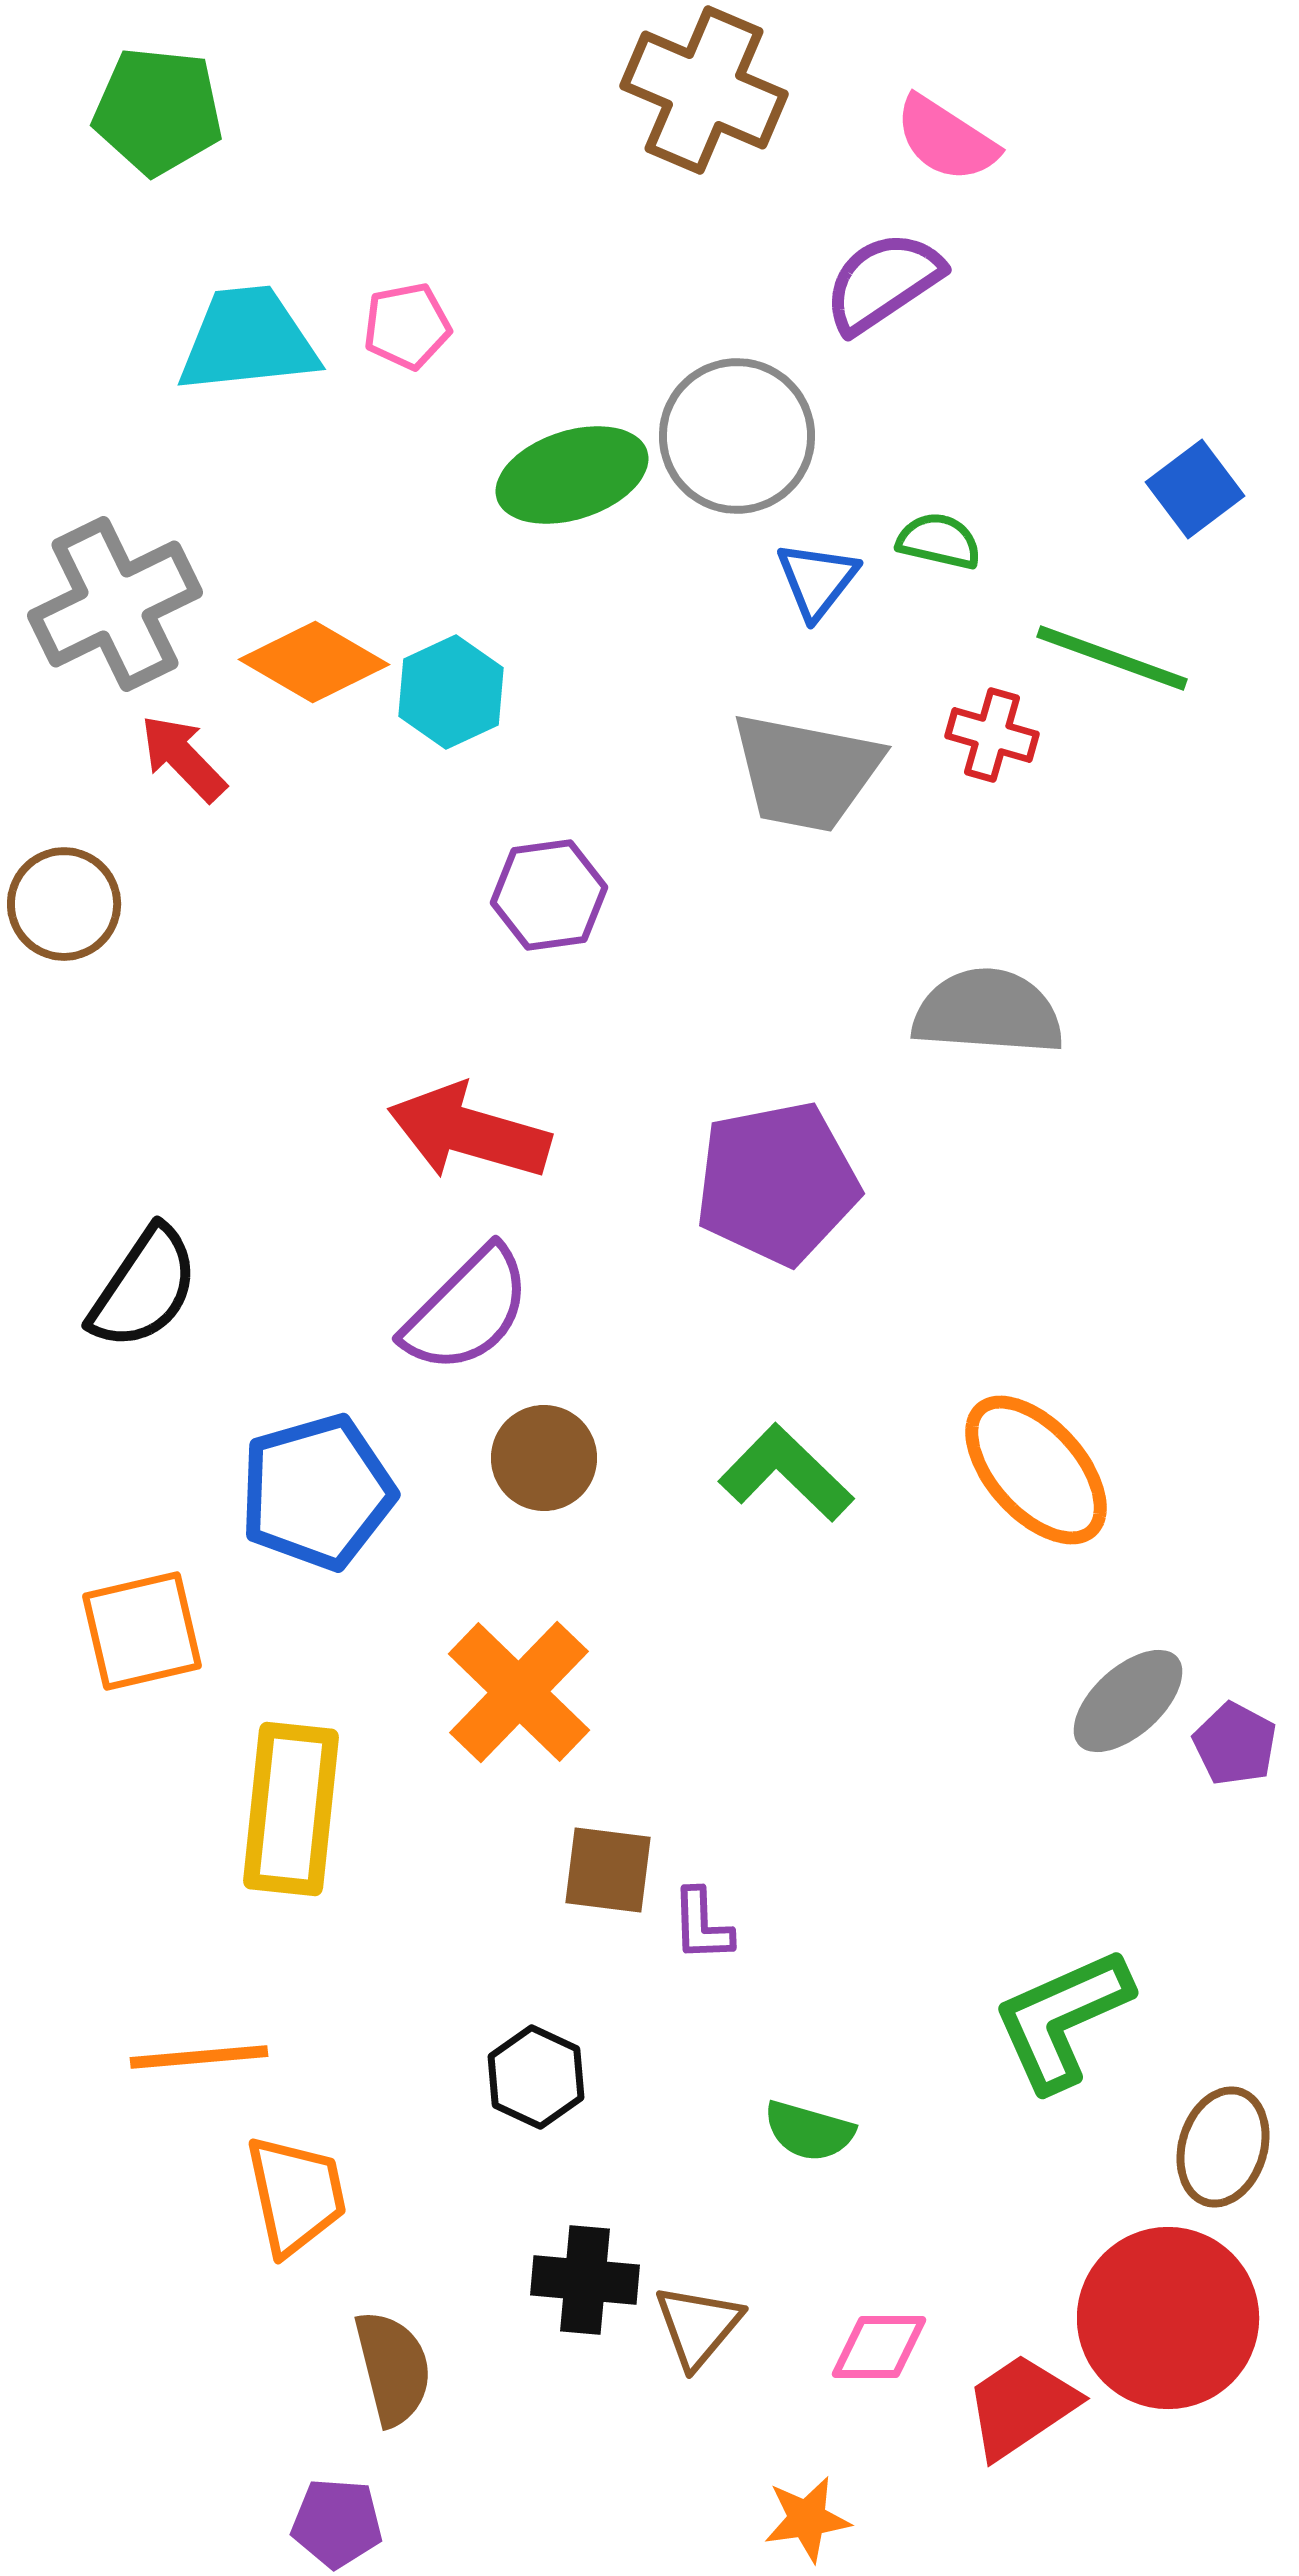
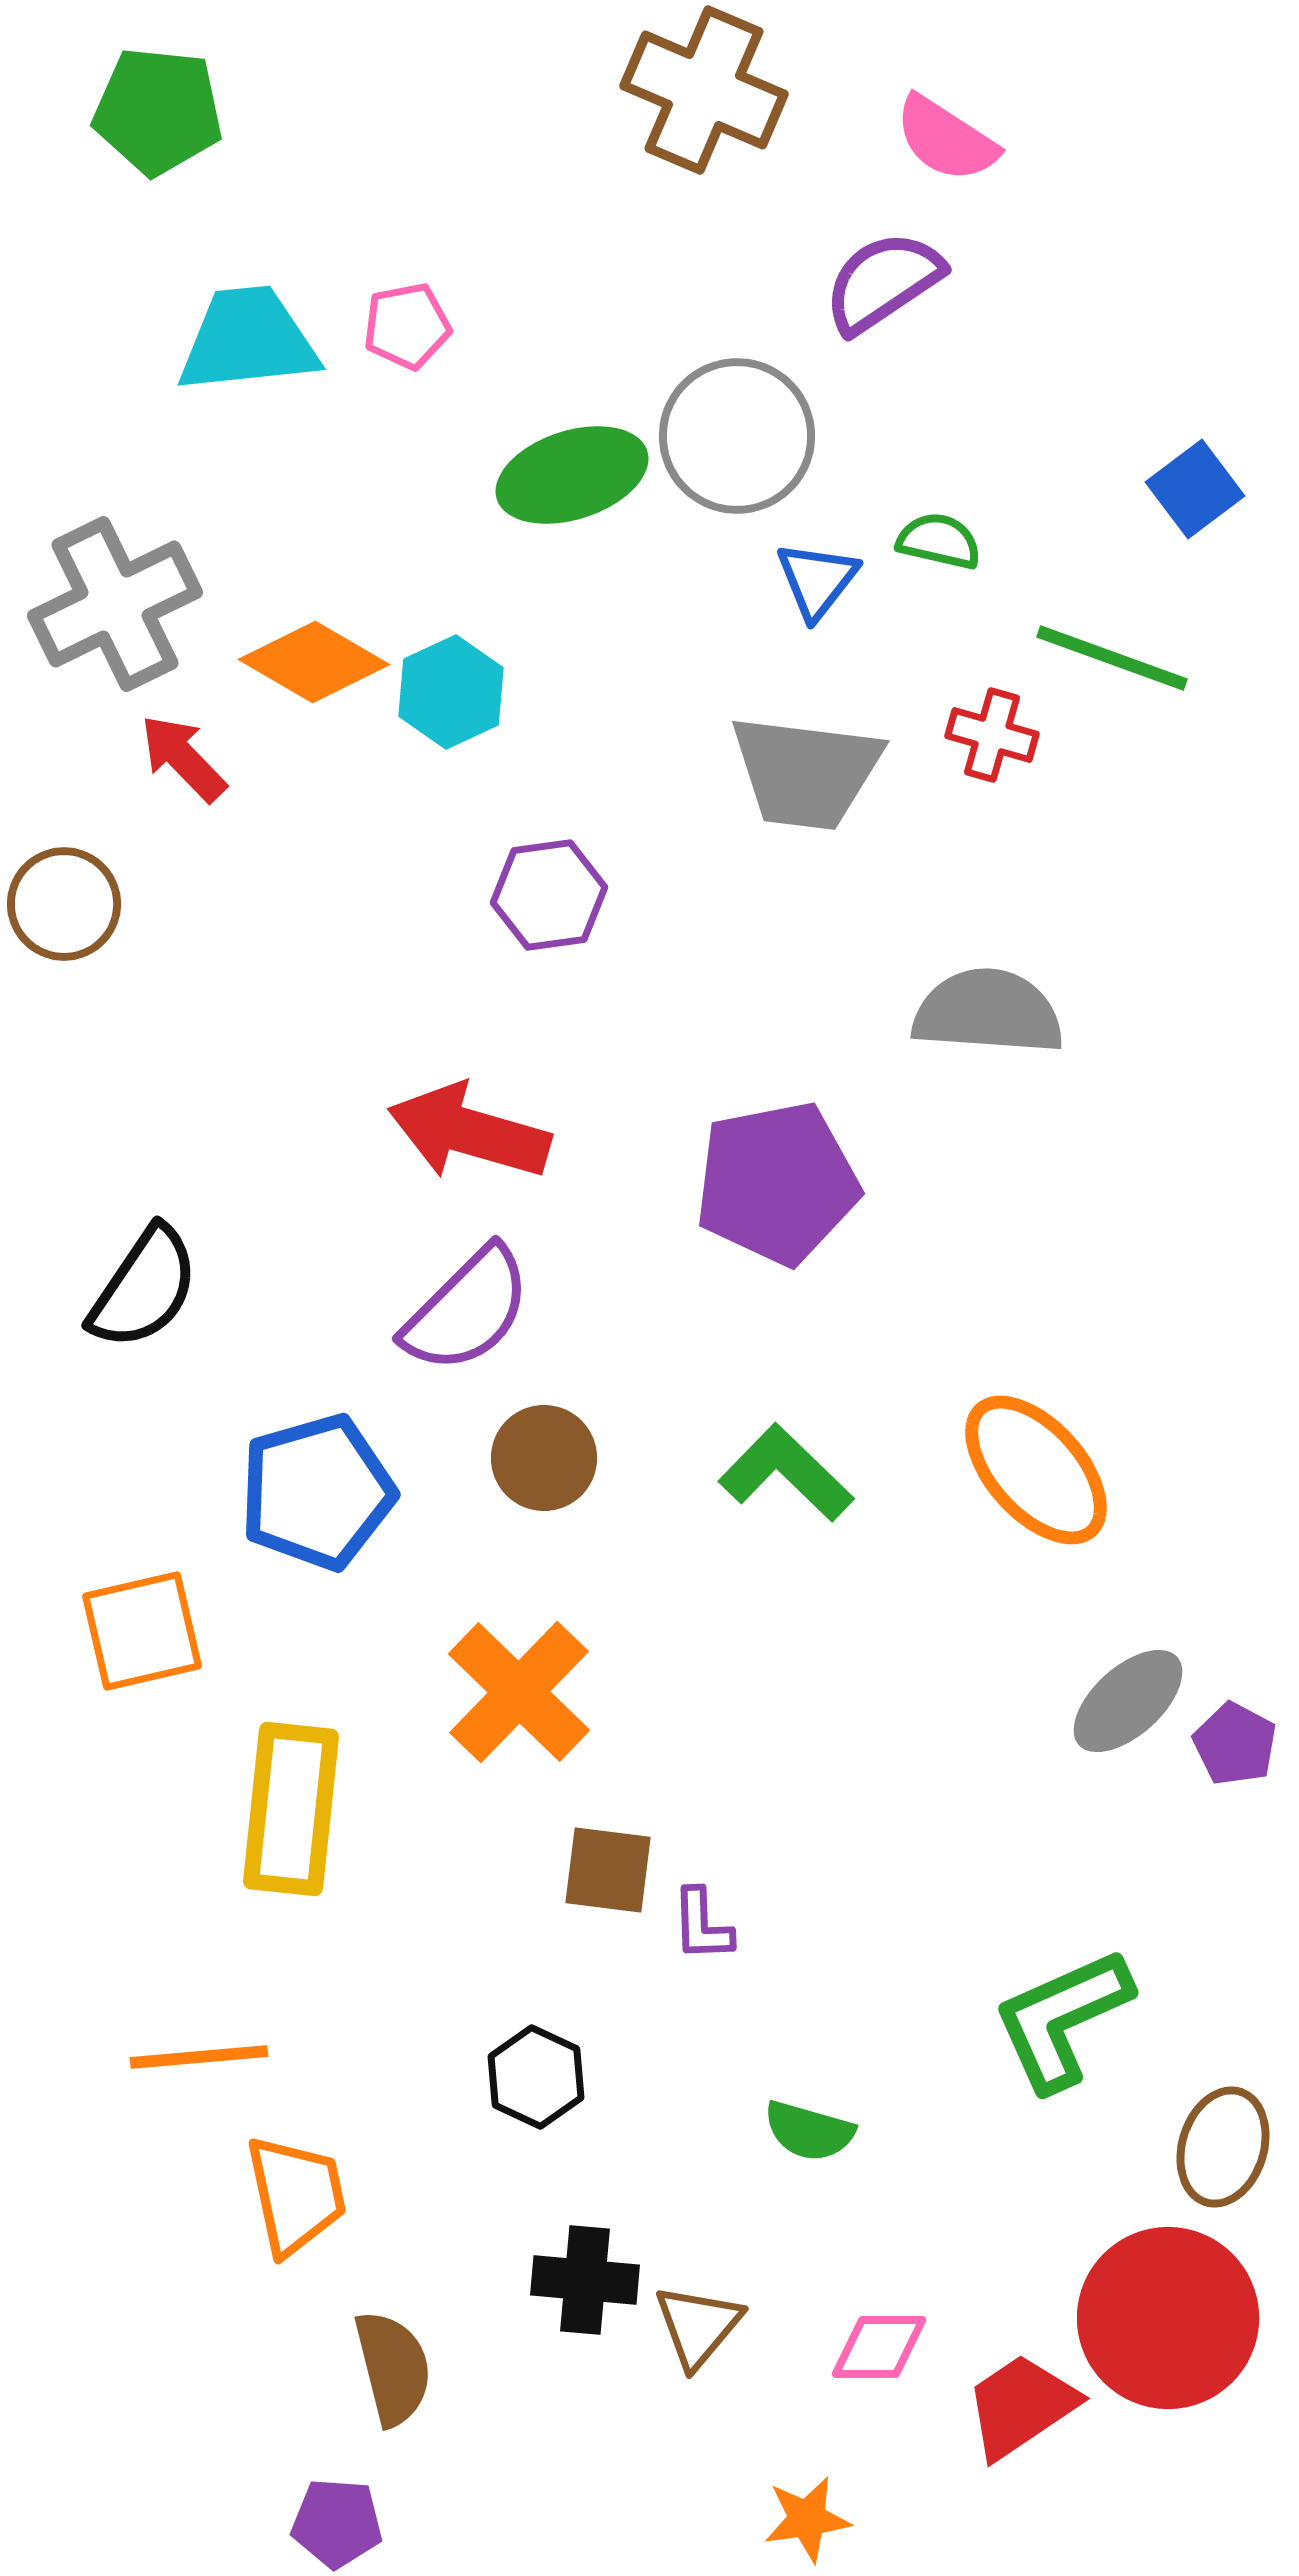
gray trapezoid at (806, 772): rotated 4 degrees counterclockwise
